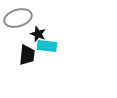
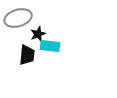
black star: rotated 28 degrees clockwise
cyan rectangle: moved 3 px right
